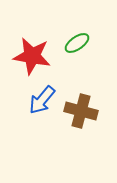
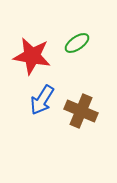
blue arrow: rotated 8 degrees counterclockwise
brown cross: rotated 8 degrees clockwise
